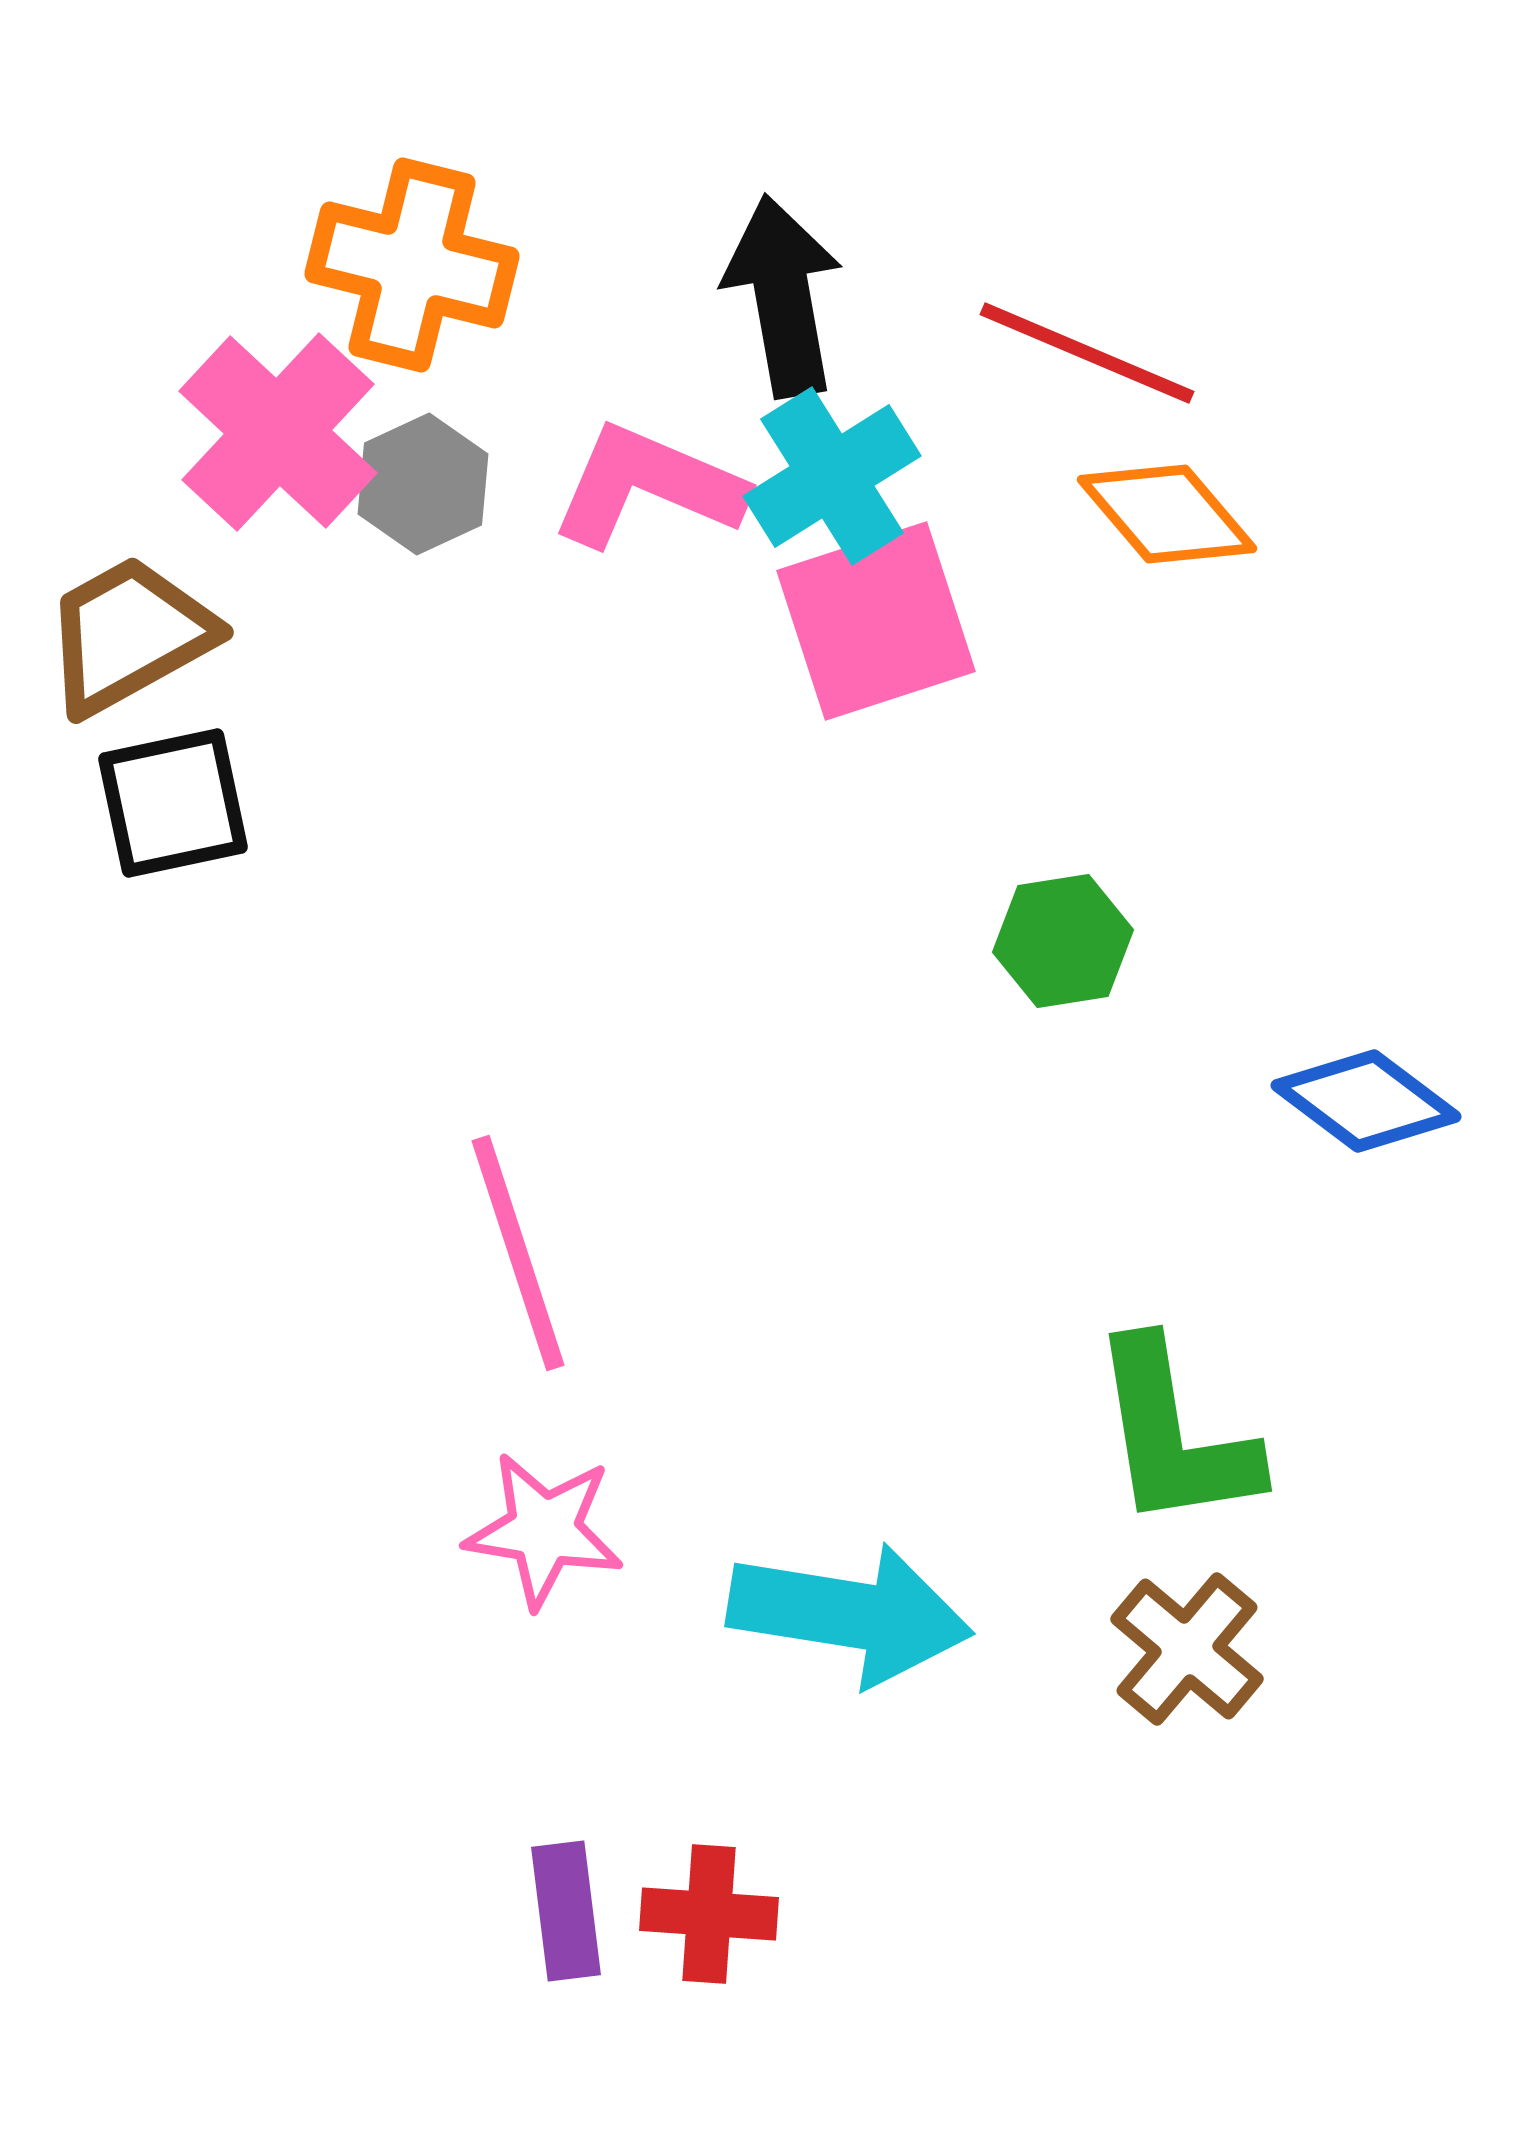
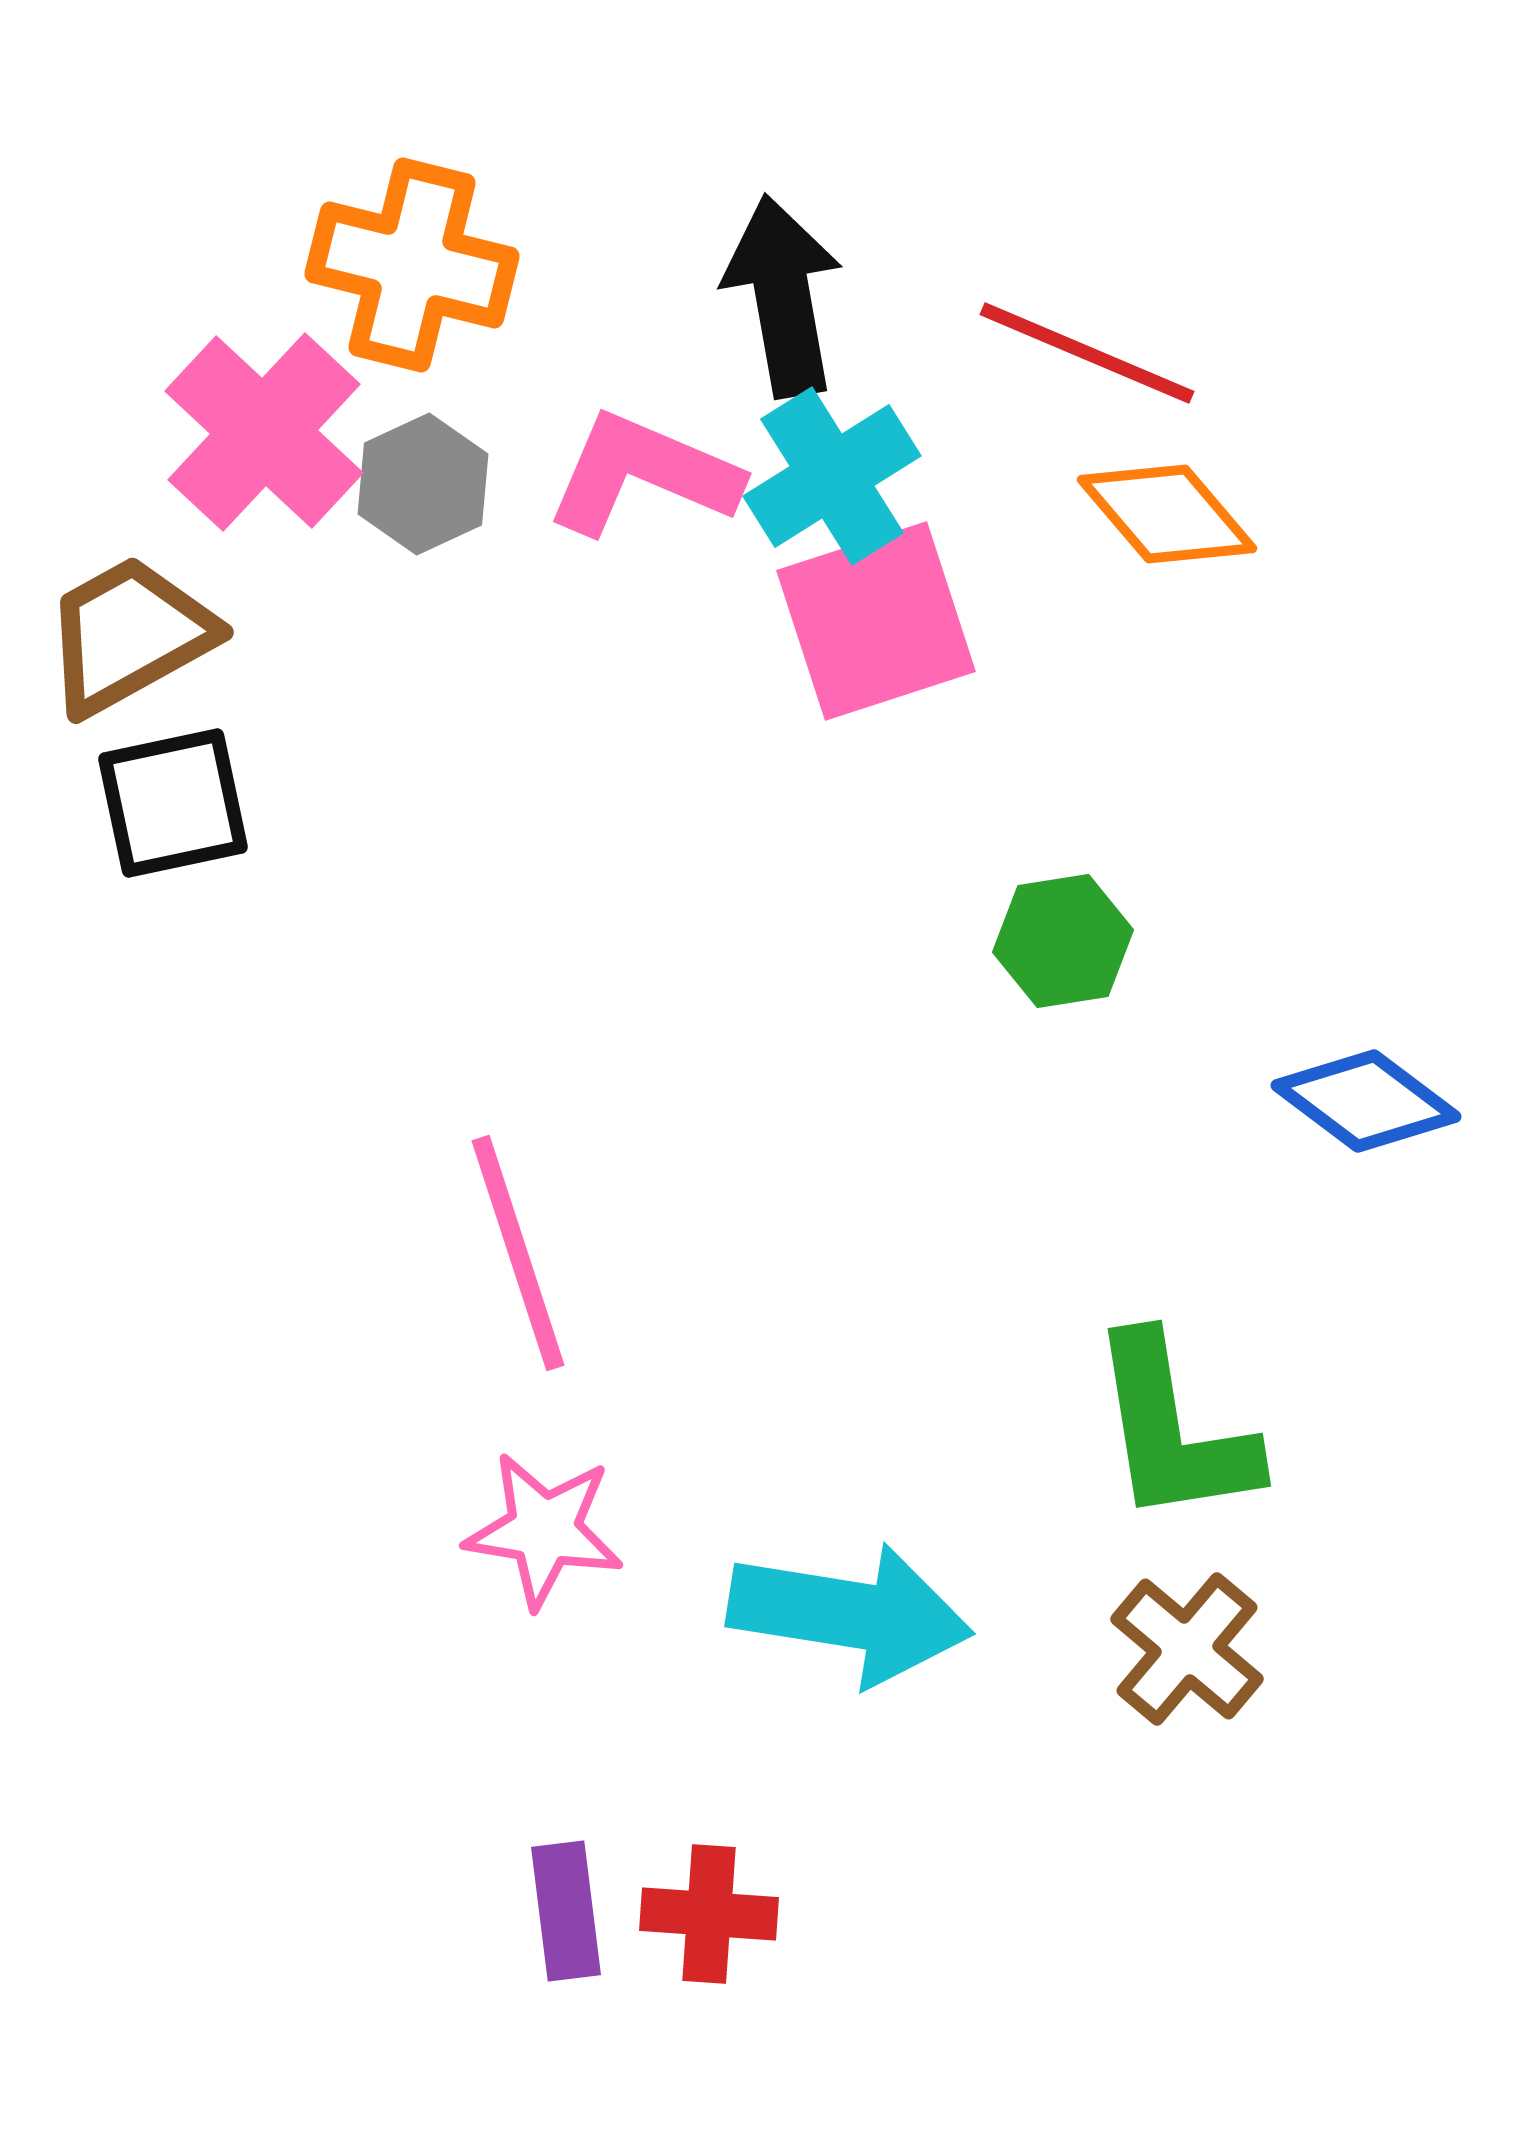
pink cross: moved 14 px left
pink L-shape: moved 5 px left, 12 px up
green L-shape: moved 1 px left, 5 px up
